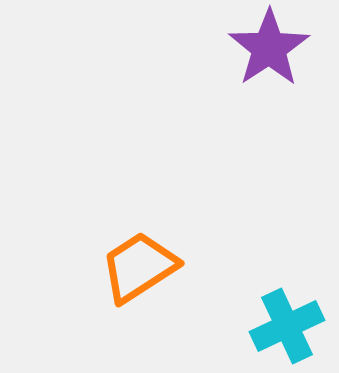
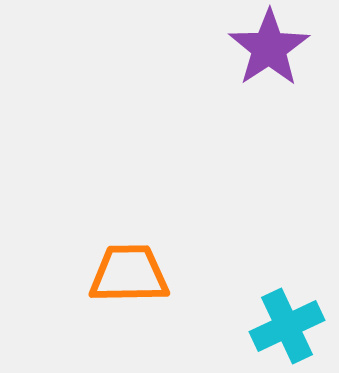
orange trapezoid: moved 10 px left, 7 px down; rotated 32 degrees clockwise
